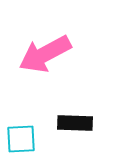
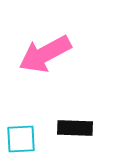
black rectangle: moved 5 px down
